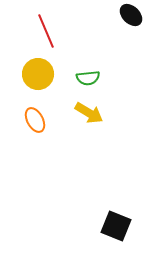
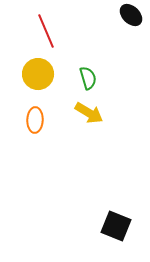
green semicircle: rotated 100 degrees counterclockwise
orange ellipse: rotated 30 degrees clockwise
